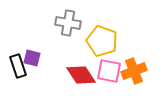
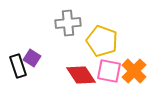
gray cross: rotated 15 degrees counterclockwise
purple square: rotated 18 degrees clockwise
orange cross: rotated 25 degrees counterclockwise
